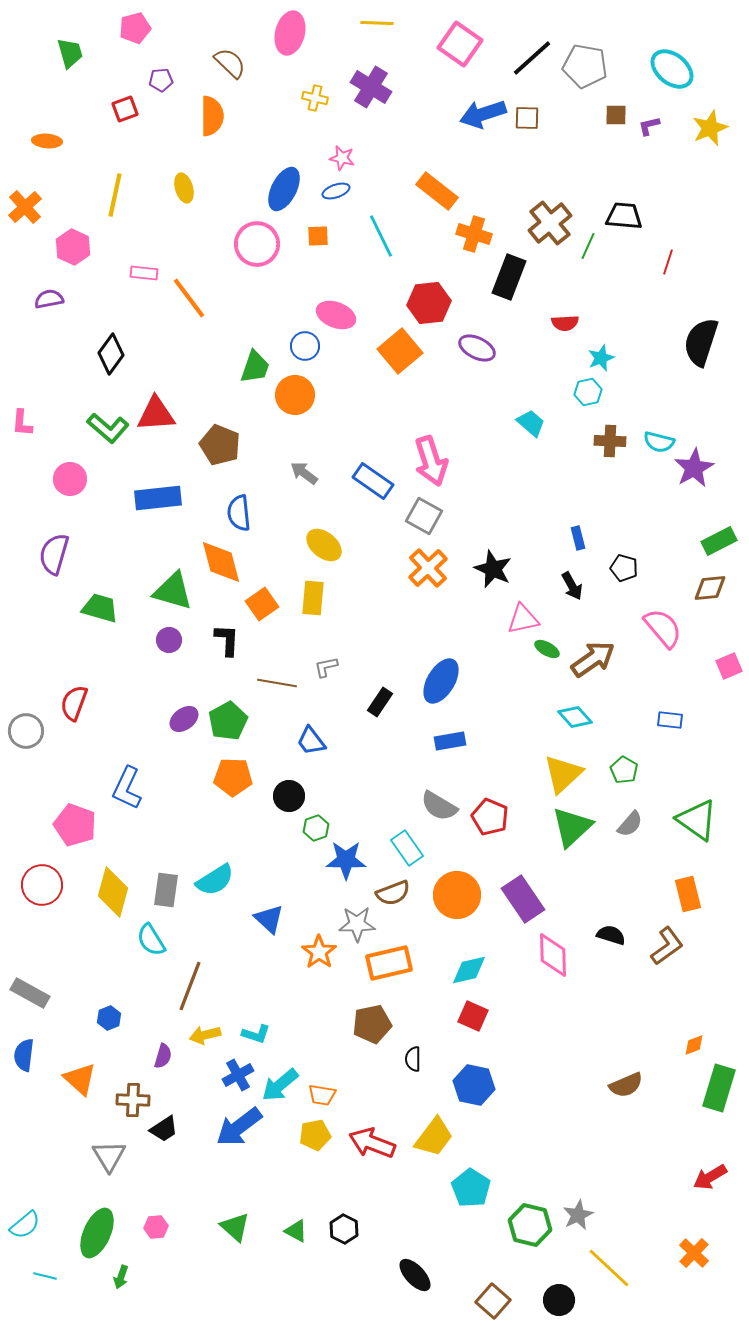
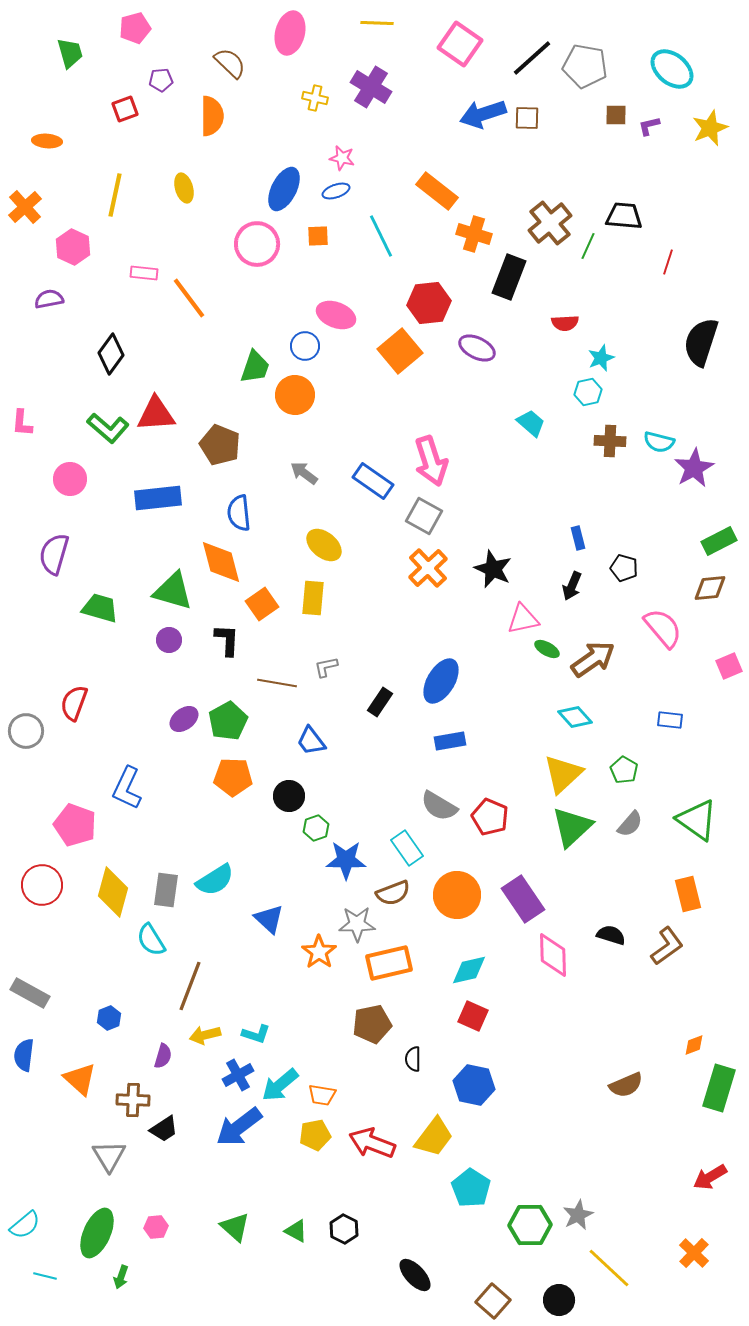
black arrow at (572, 586): rotated 52 degrees clockwise
green hexagon at (530, 1225): rotated 15 degrees counterclockwise
